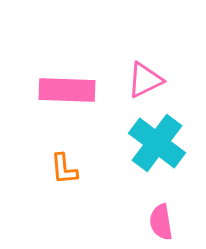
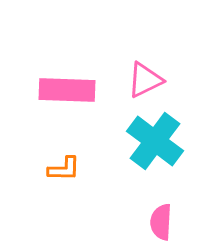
cyan cross: moved 2 px left, 2 px up
orange L-shape: rotated 84 degrees counterclockwise
pink semicircle: rotated 12 degrees clockwise
